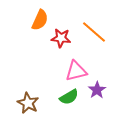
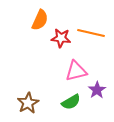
orange line: moved 3 px left, 1 px down; rotated 28 degrees counterclockwise
green semicircle: moved 2 px right, 5 px down
brown star: rotated 15 degrees clockwise
